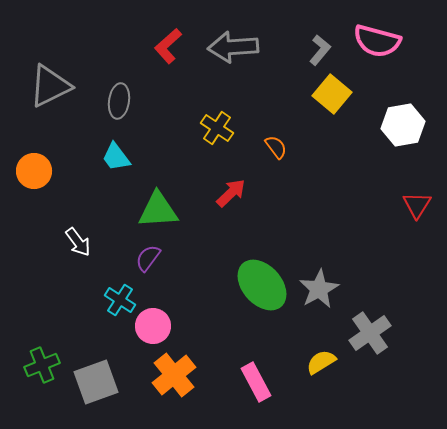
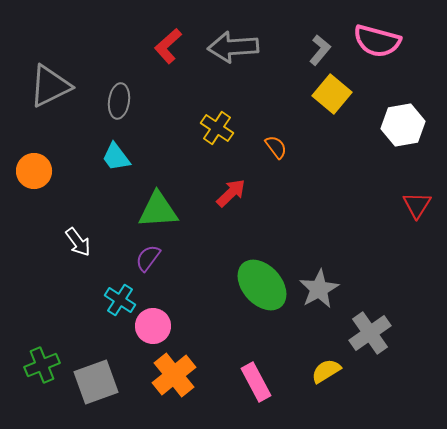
yellow semicircle: moved 5 px right, 9 px down
